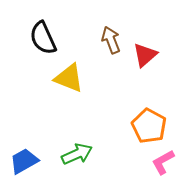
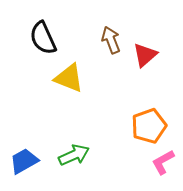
orange pentagon: rotated 24 degrees clockwise
green arrow: moved 3 px left, 1 px down
